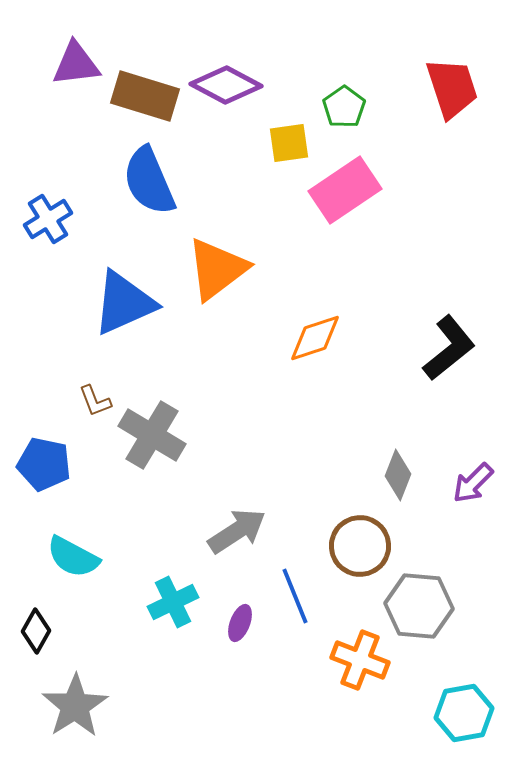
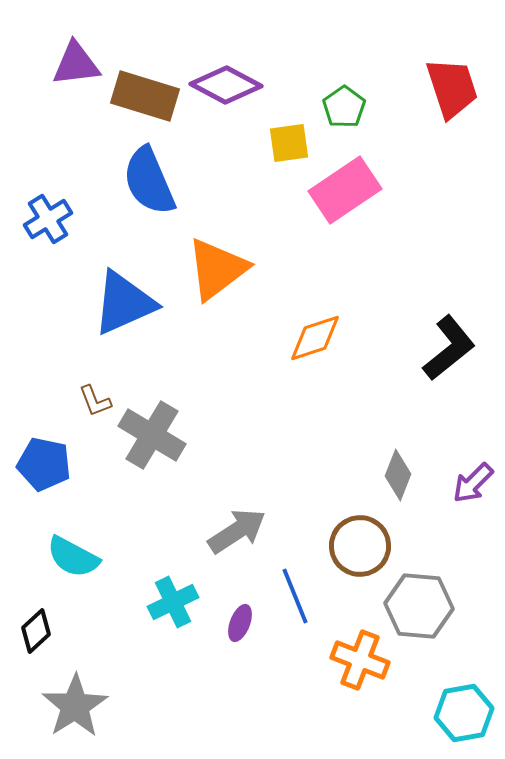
black diamond: rotated 18 degrees clockwise
